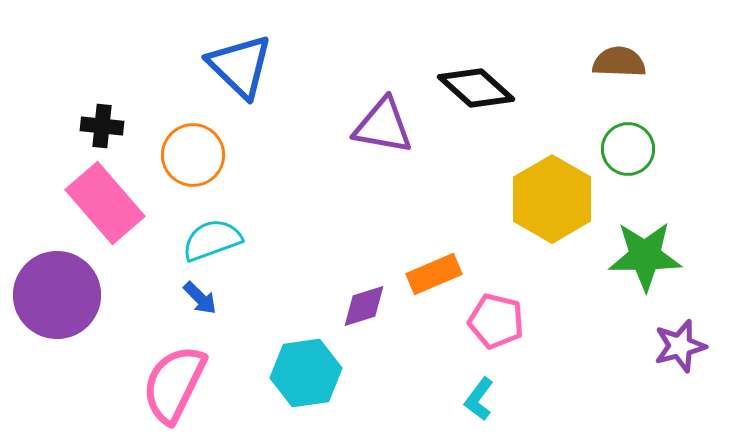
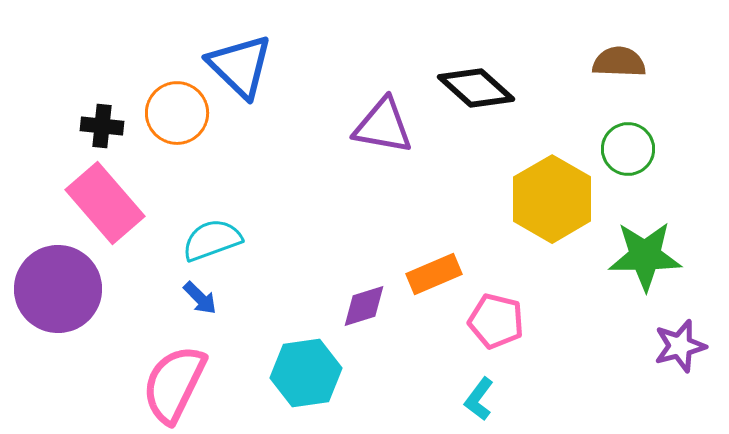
orange circle: moved 16 px left, 42 px up
purple circle: moved 1 px right, 6 px up
